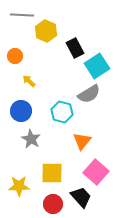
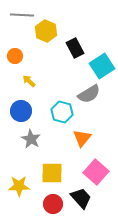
cyan square: moved 5 px right
orange triangle: moved 3 px up
black trapezoid: moved 1 px down
